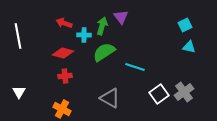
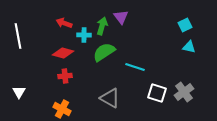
white square: moved 2 px left, 1 px up; rotated 36 degrees counterclockwise
